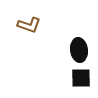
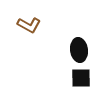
brown L-shape: rotated 10 degrees clockwise
